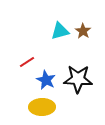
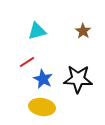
cyan triangle: moved 23 px left
blue star: moved 3 px left, 1 px up
yellow ellipse: rotated 10 degrees clockwise
